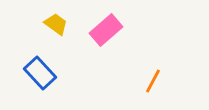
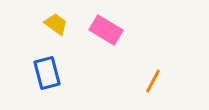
pink rectangle: rotated 72 degrees clockwise
blue rectangle: moved 7 px right; rotated 28 degrees clockwise
